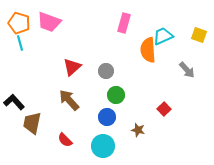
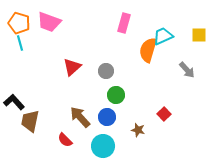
yellow square: rotated 21 degrees counterclockwise
orange semicircle: rotated 20 degrees clockwise
brown arrow: moved 11 px right, 17 px down
red square: moved 5 px down
brown trapezoid: moved 2 px left, 2 px up
